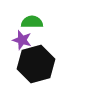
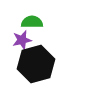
purple star: rotated 30 degrees counterclockwise
